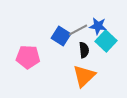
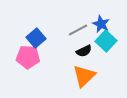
blue star: moved 3 px right, 2 px up; rotated 18 degrees clockwise
blue square: moved 25 px left, 2 px down; rotated 18 degrees clockwise
black semicircle: moved 1 px down; rotated 70 degrees clockwise
